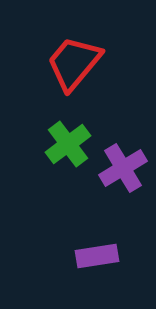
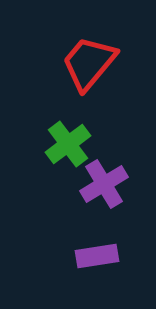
red trapezoid: moved 15 px right
purple cross: moved 19 px left, 16 px down
